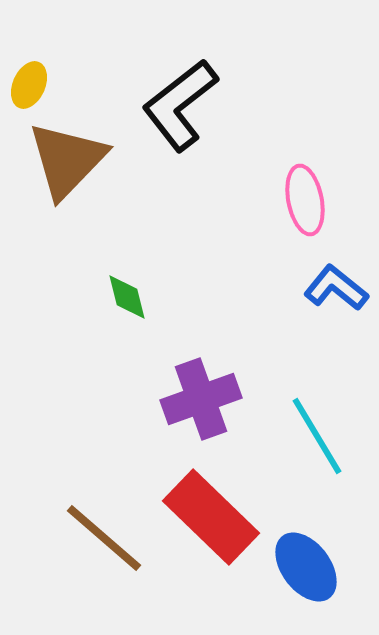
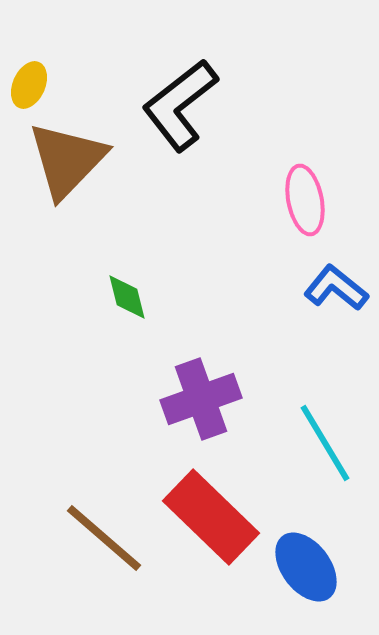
cyan line: moved 8 px right, 7 px down
